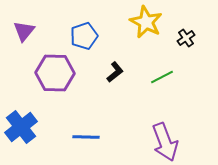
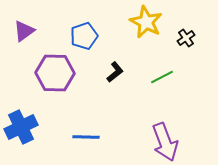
purple triangle: rotated 15 degrees clockwise
blue cross: rotated 12 degrees clockwise
